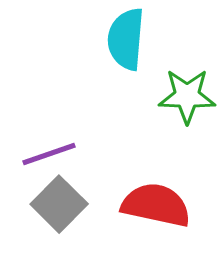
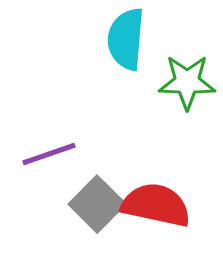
green star: moved 14 px up
gray square: moved 38 px right
